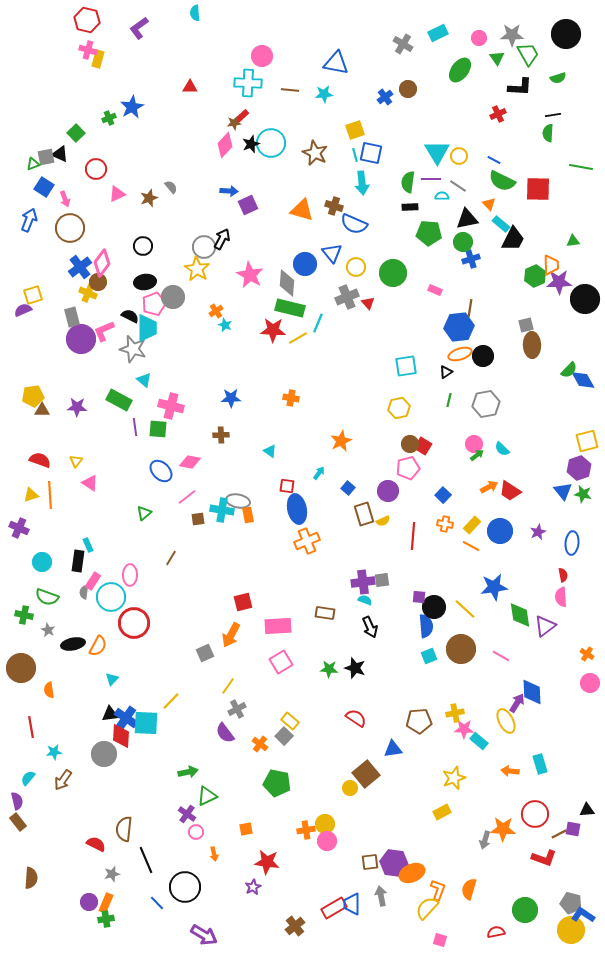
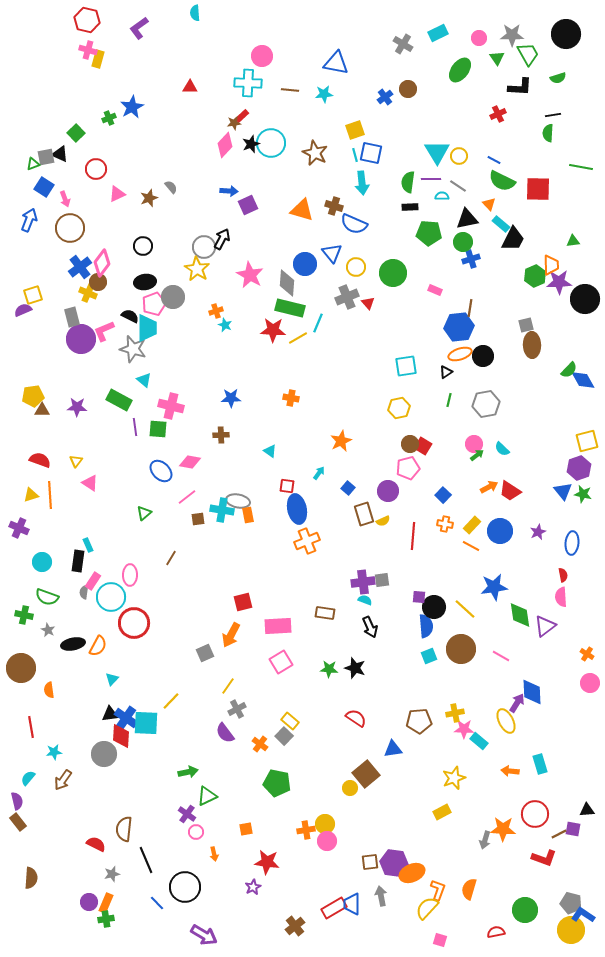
orange cross at (216, 311): rotated 16 degrees clockwise
